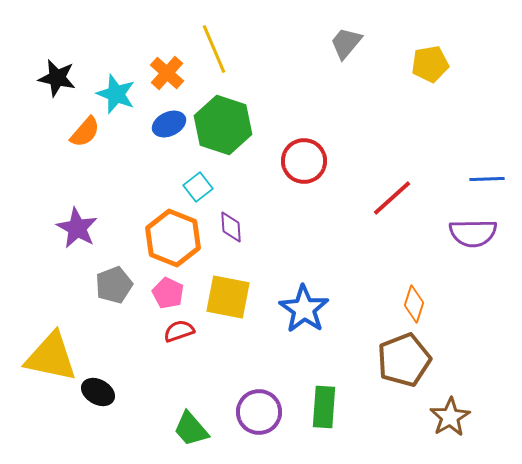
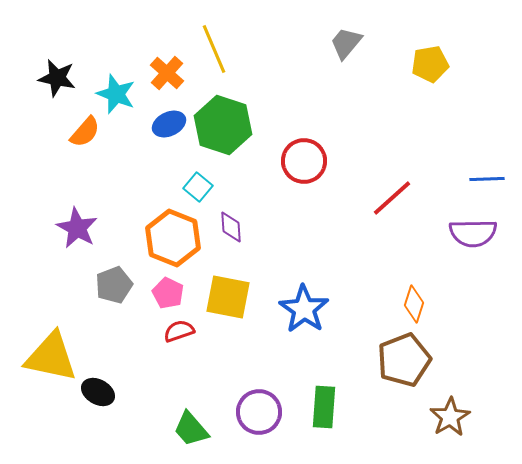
cyan square: rotated 12 degrees counterclockwise
